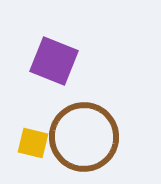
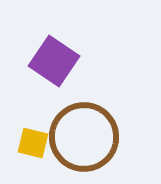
purple square: rotated 12 degrees clockwise
